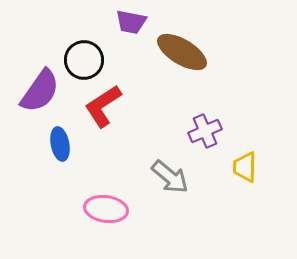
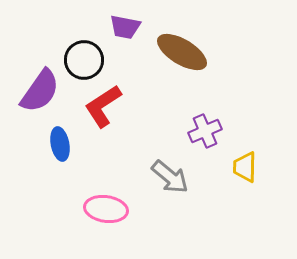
purple trapezoid: moved 6 px left, 5 px down
